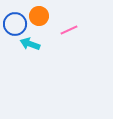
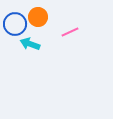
orange circle: moved 1 px left, 1 px down
pink line: moved 1 px right, 2 px down
